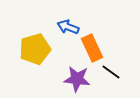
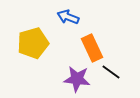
blue arrow: moved 10 px up
yellow pentagon: moved 2 px left, 6 px up
